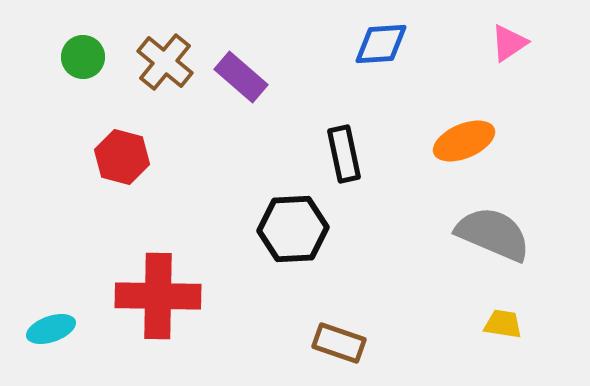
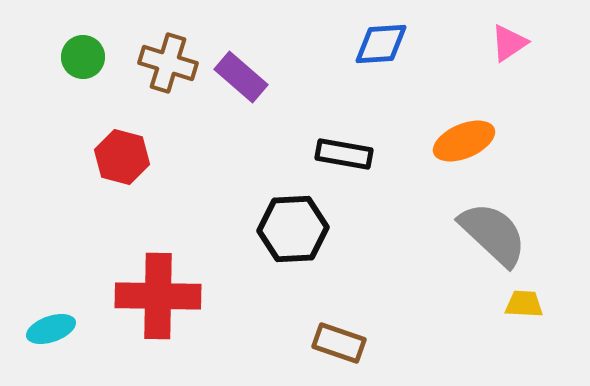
brown cross: moved 3 px right, 1 px down; rotated 22 degrees counterclockwise
black rectangle: rotated 68 degrees counterclockwise
gray semicircle: rotated 20 degrees clockwise
yellow trapezoid: moved 21 px right, 20 px up; rotated 6 degrees counterclockwise
